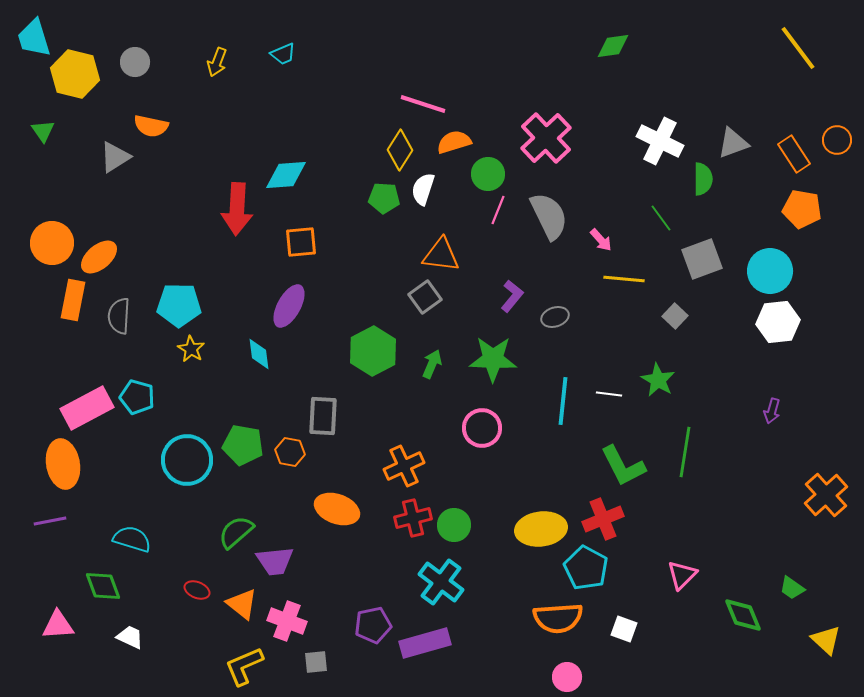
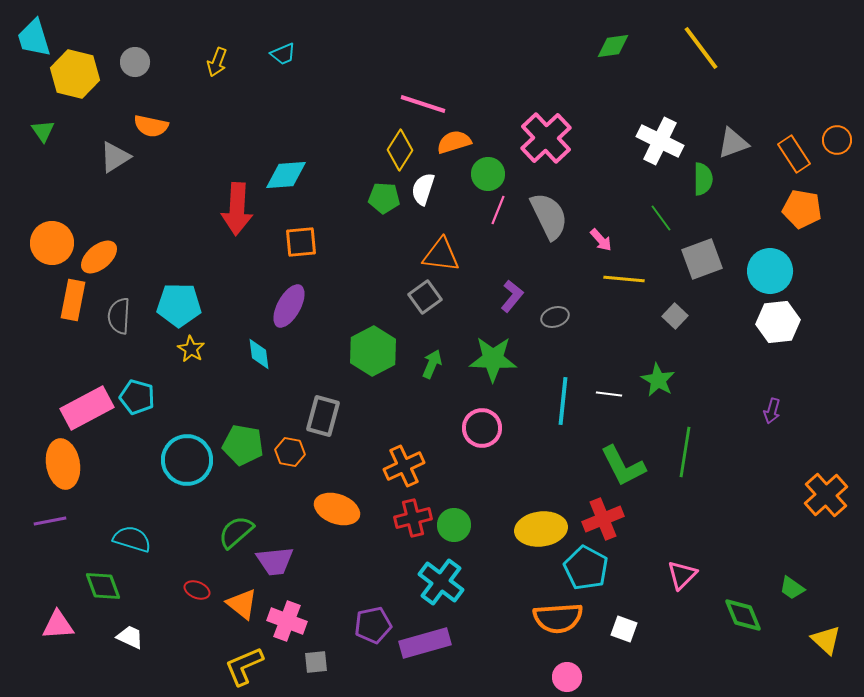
yellow line at (798, 48): moved 97 px left
gray rectangle at (323, 416): rotated 12 degrees clockwise
